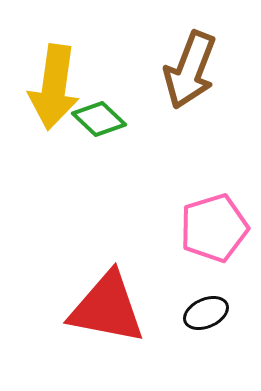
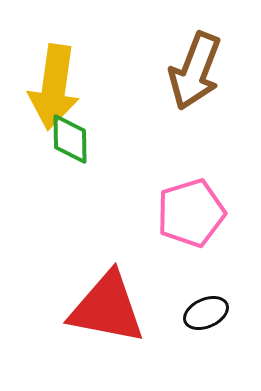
brown arrow: moved 5 px right, 1 px down
green diamond: moved 29 px left, 20 px down; rotated 46 degrees clockwise
pink pentagon: moved 23 px left, 15 px up
